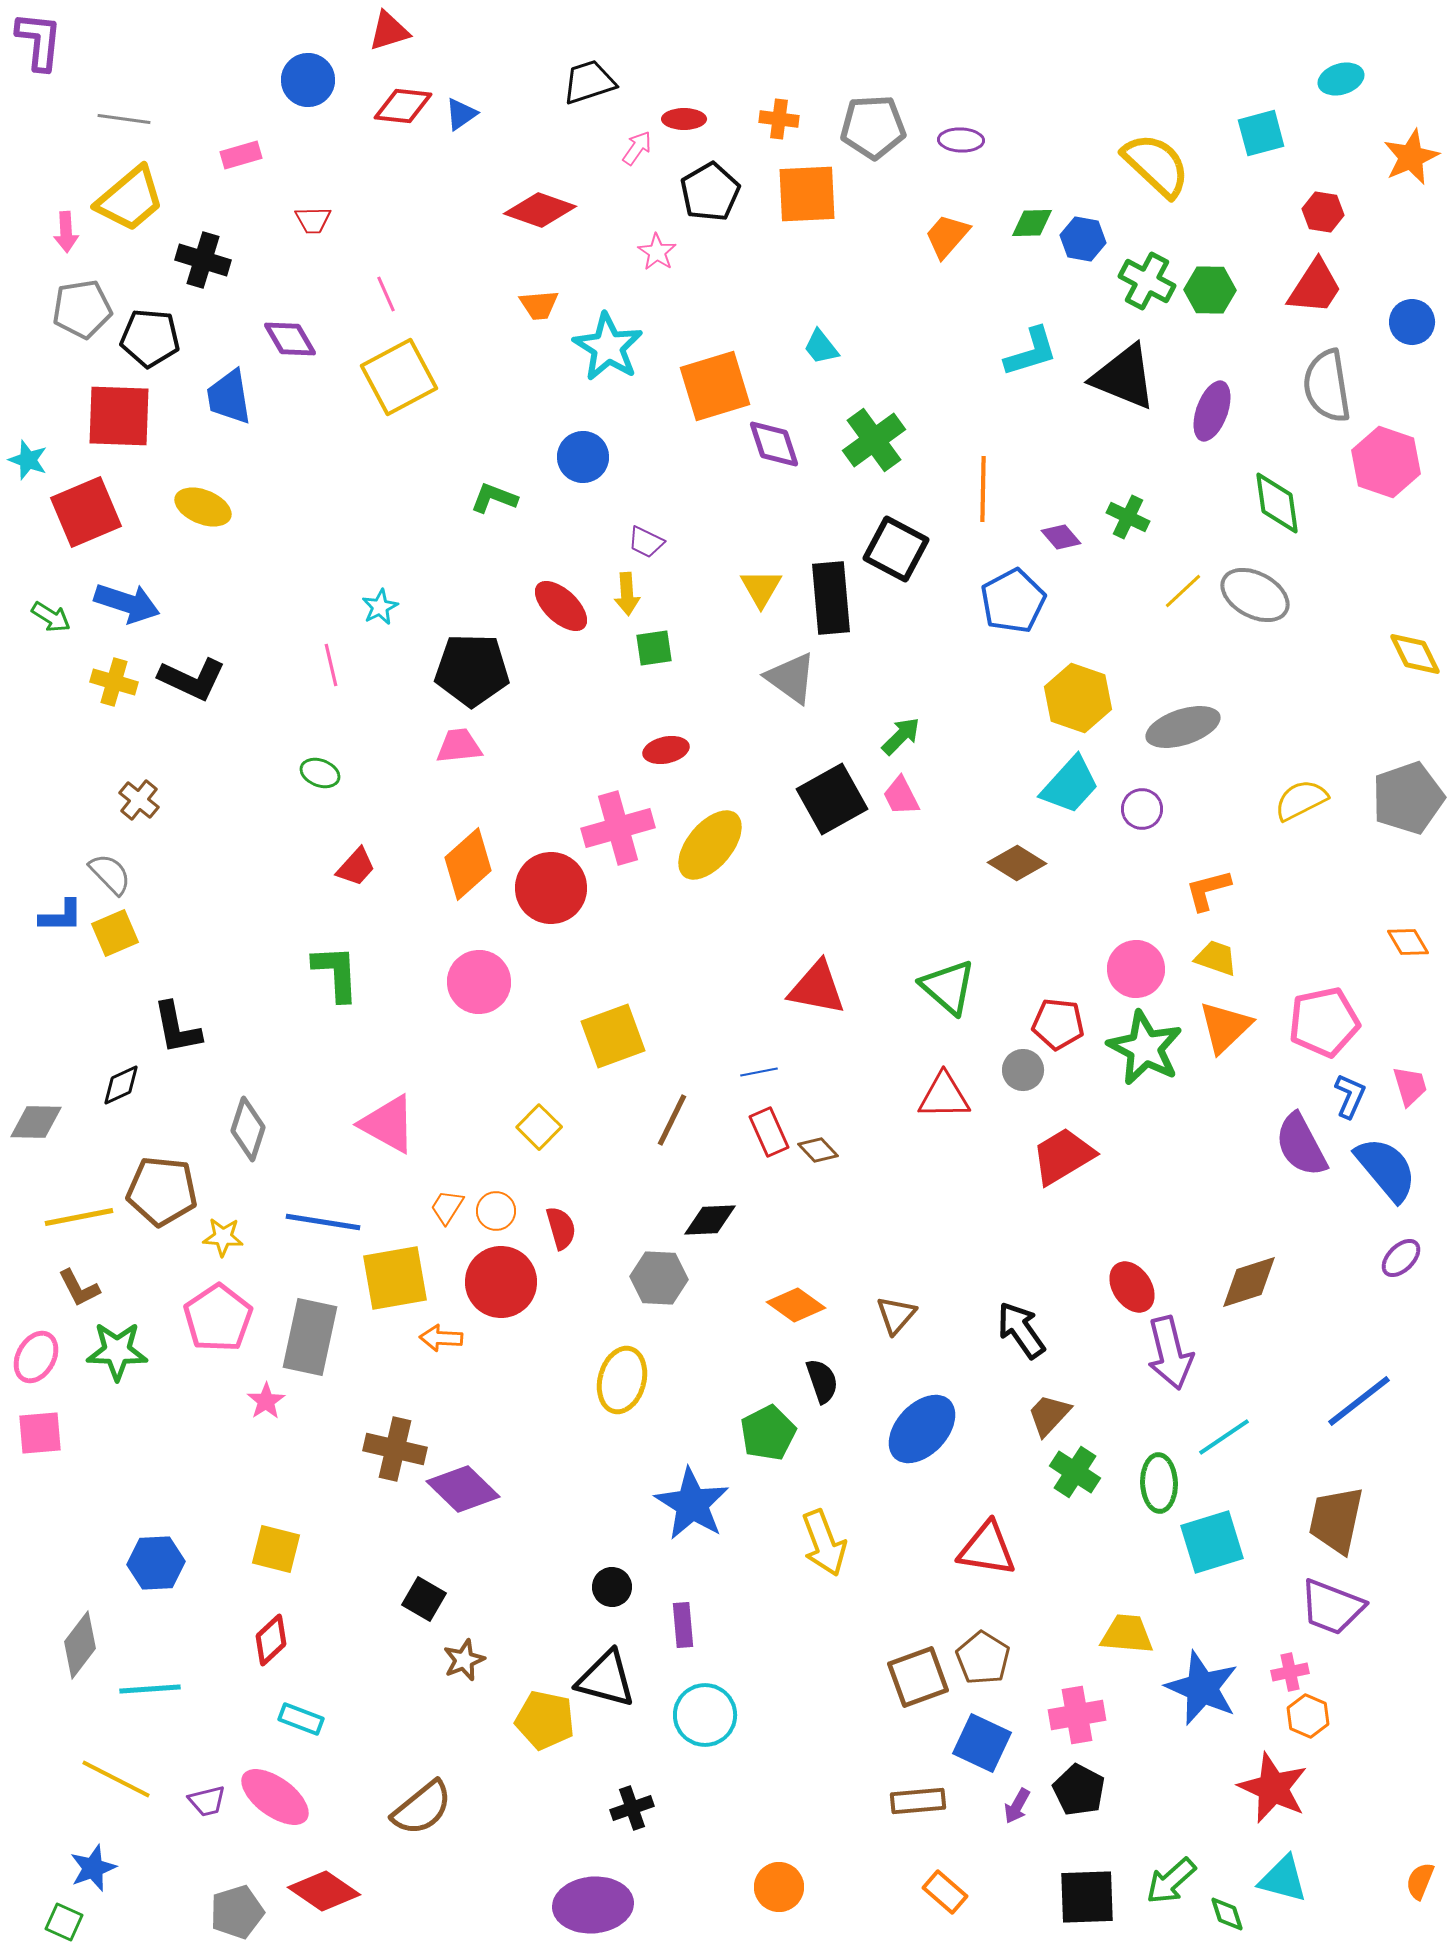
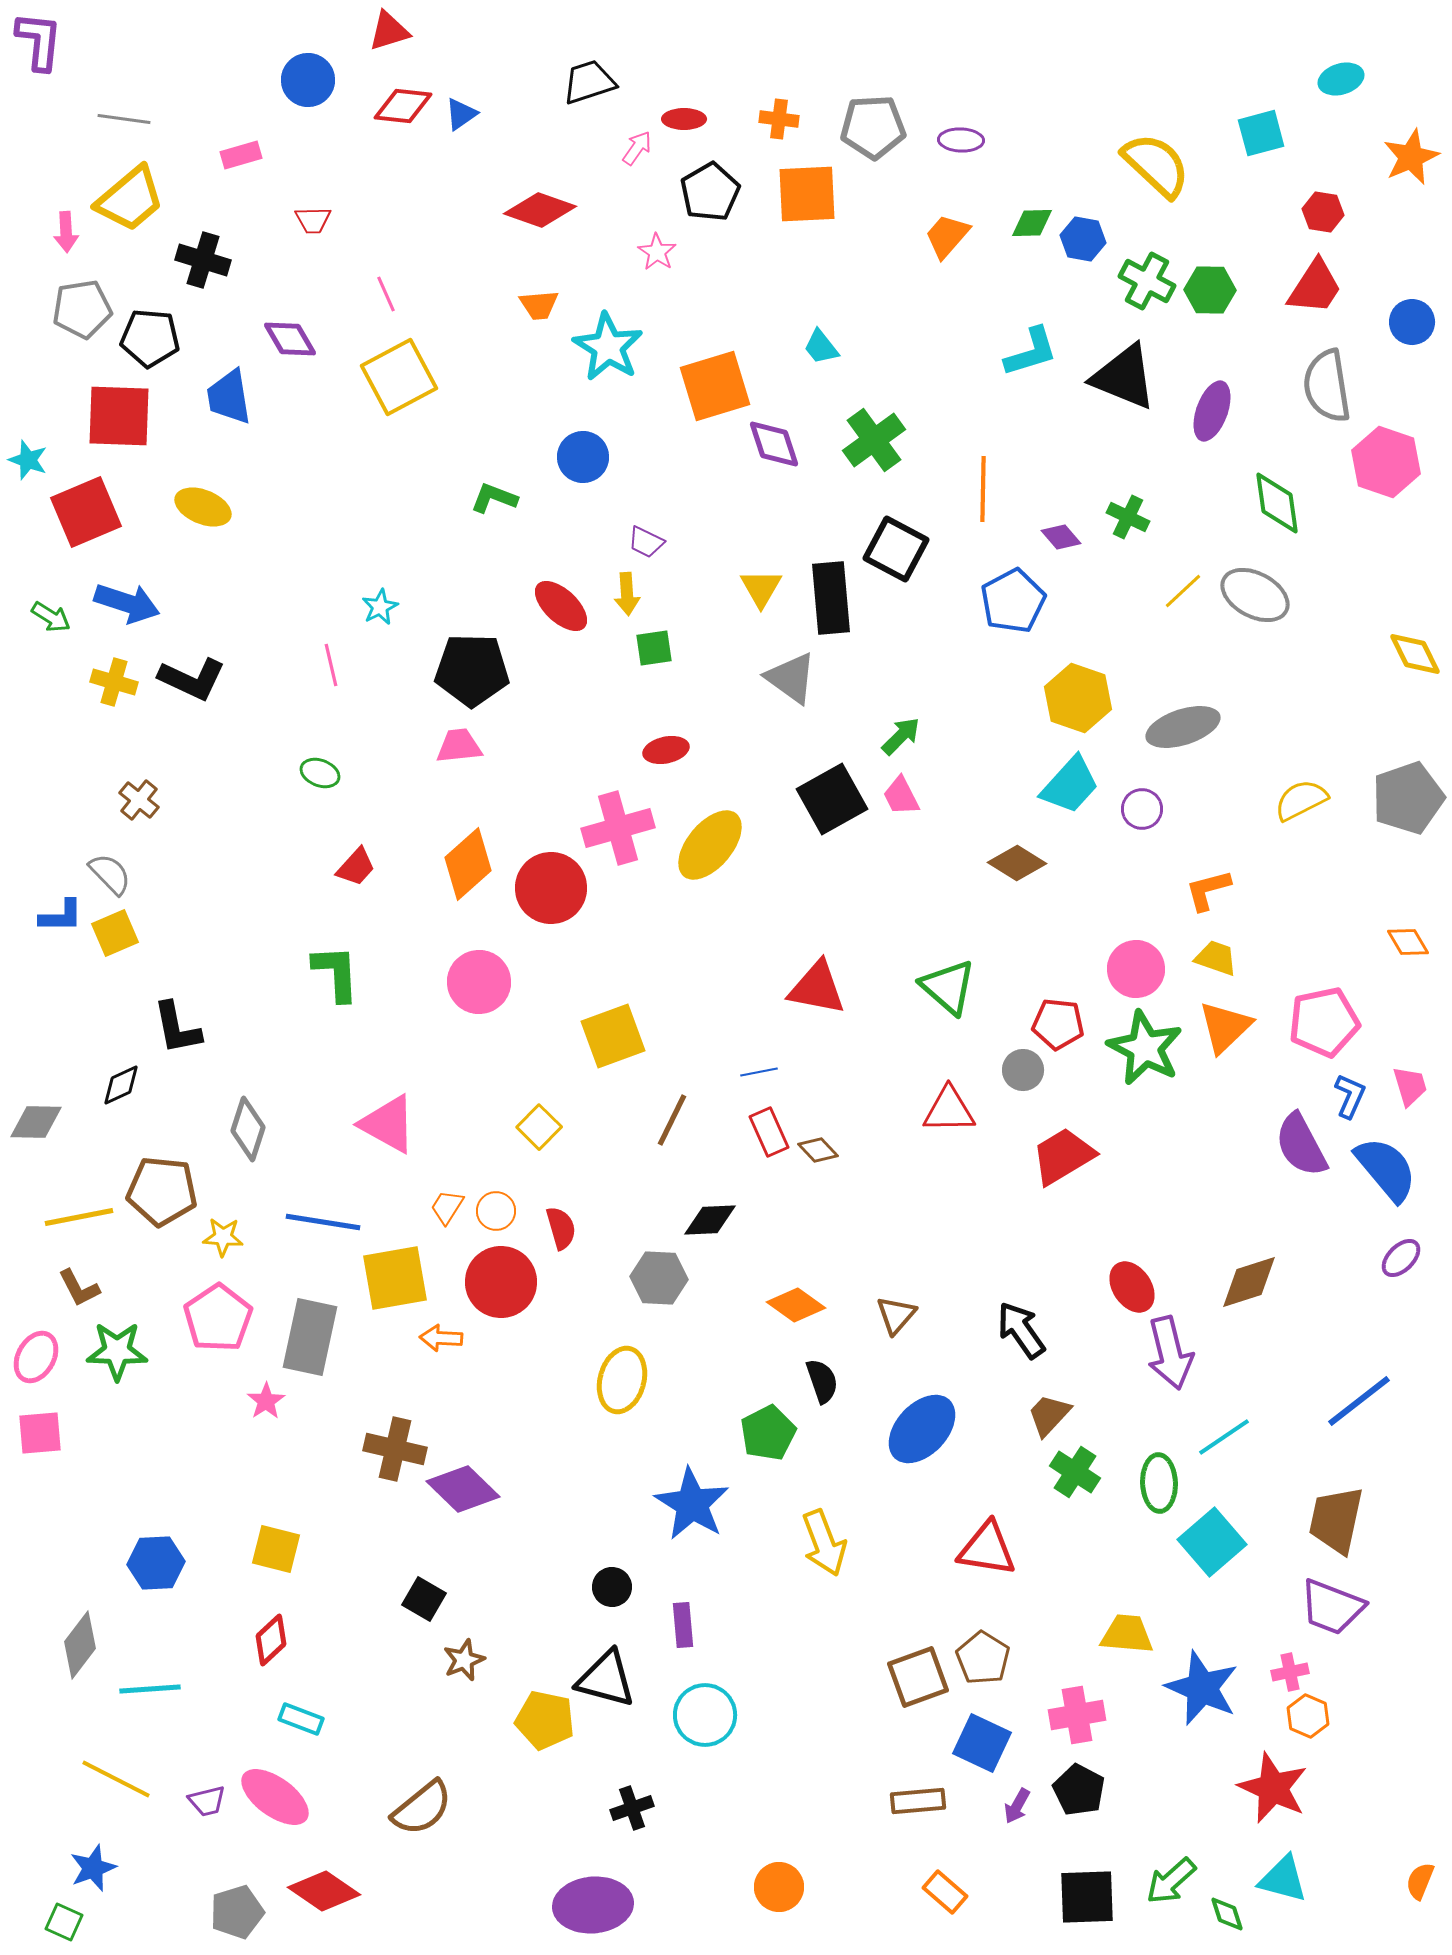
red triangle at (944, 1096): moved 5 px right, 14 px down
cyan square at (1212, 1542): rotated 24 degrees counterclockwise
